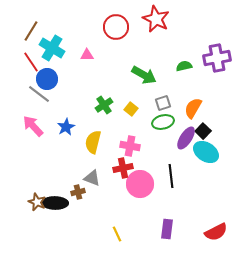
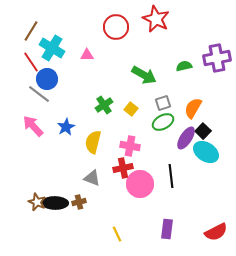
green ellipse: rotated 15 degrees counterclockwise
brown cross: moved 1 px right, 10 px down
